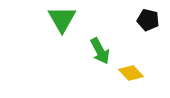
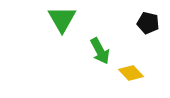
black pentagon: moved 3 px down
